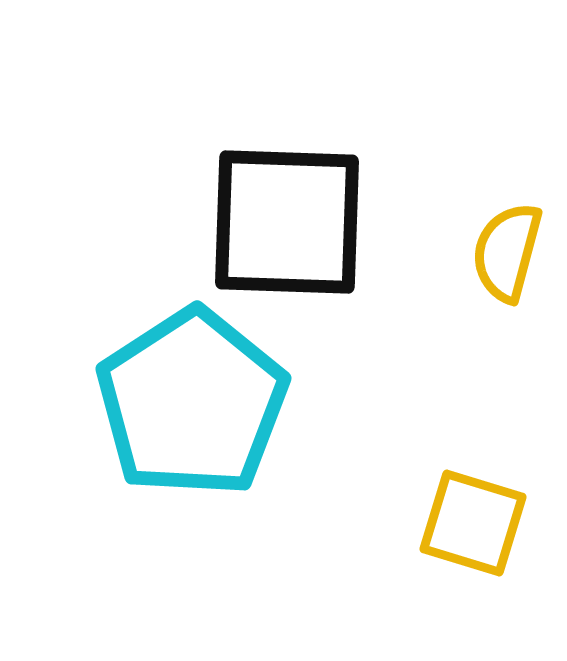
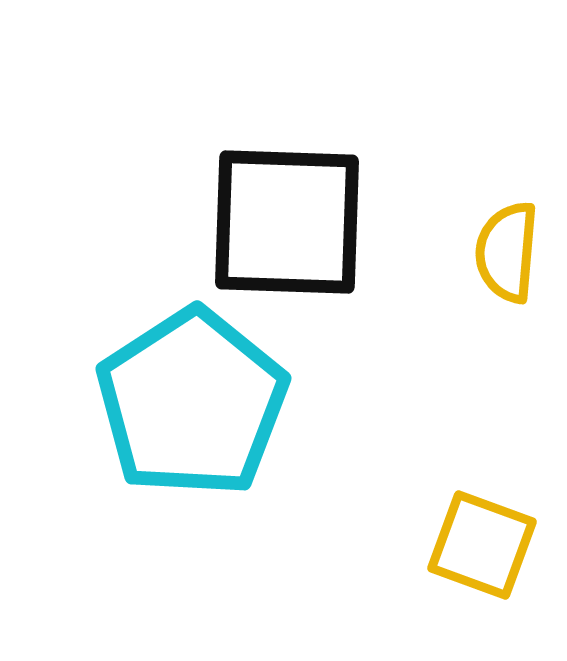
yellow semicircle: rotated 10 degrees counterclockwise
yellow square: moved 9 px right, 22 px down; rotated 3 degrees clockwise
